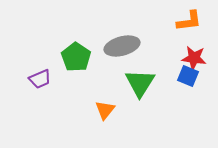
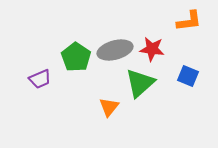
gray ellipse: moved 7 px left, 4 px down
red star: moved 42 px left, 9 px up
green triangle: rotated 16 degrees clockwise
orange triangle: moved 4 px right, 3 px up
